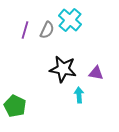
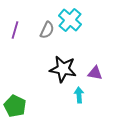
purple line: moved 10 px left
purple triangle: moved 1 px left
